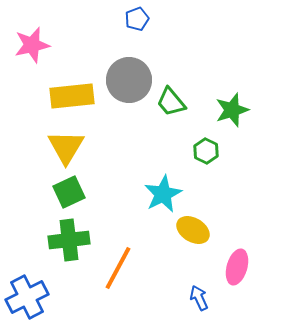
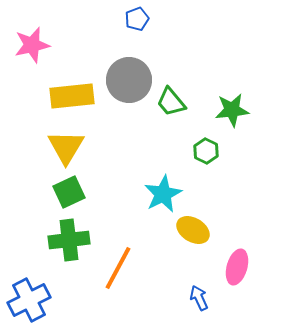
green star: rotated 12 degrees clockwise
blue cross: moved 2 px right, 3 px down
